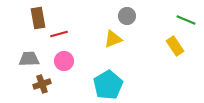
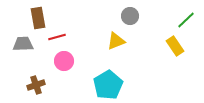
gray circle: moved 3 px right
green line: rotated 66 degrees counterclockwise
red line: moved 2 px left, 3 px down
yellow triangle: moved 3 px right, 2 px down
gray trapezoid: moved 6 px left, 15 px up
brown cross: moved 6 px left, 1 px down
